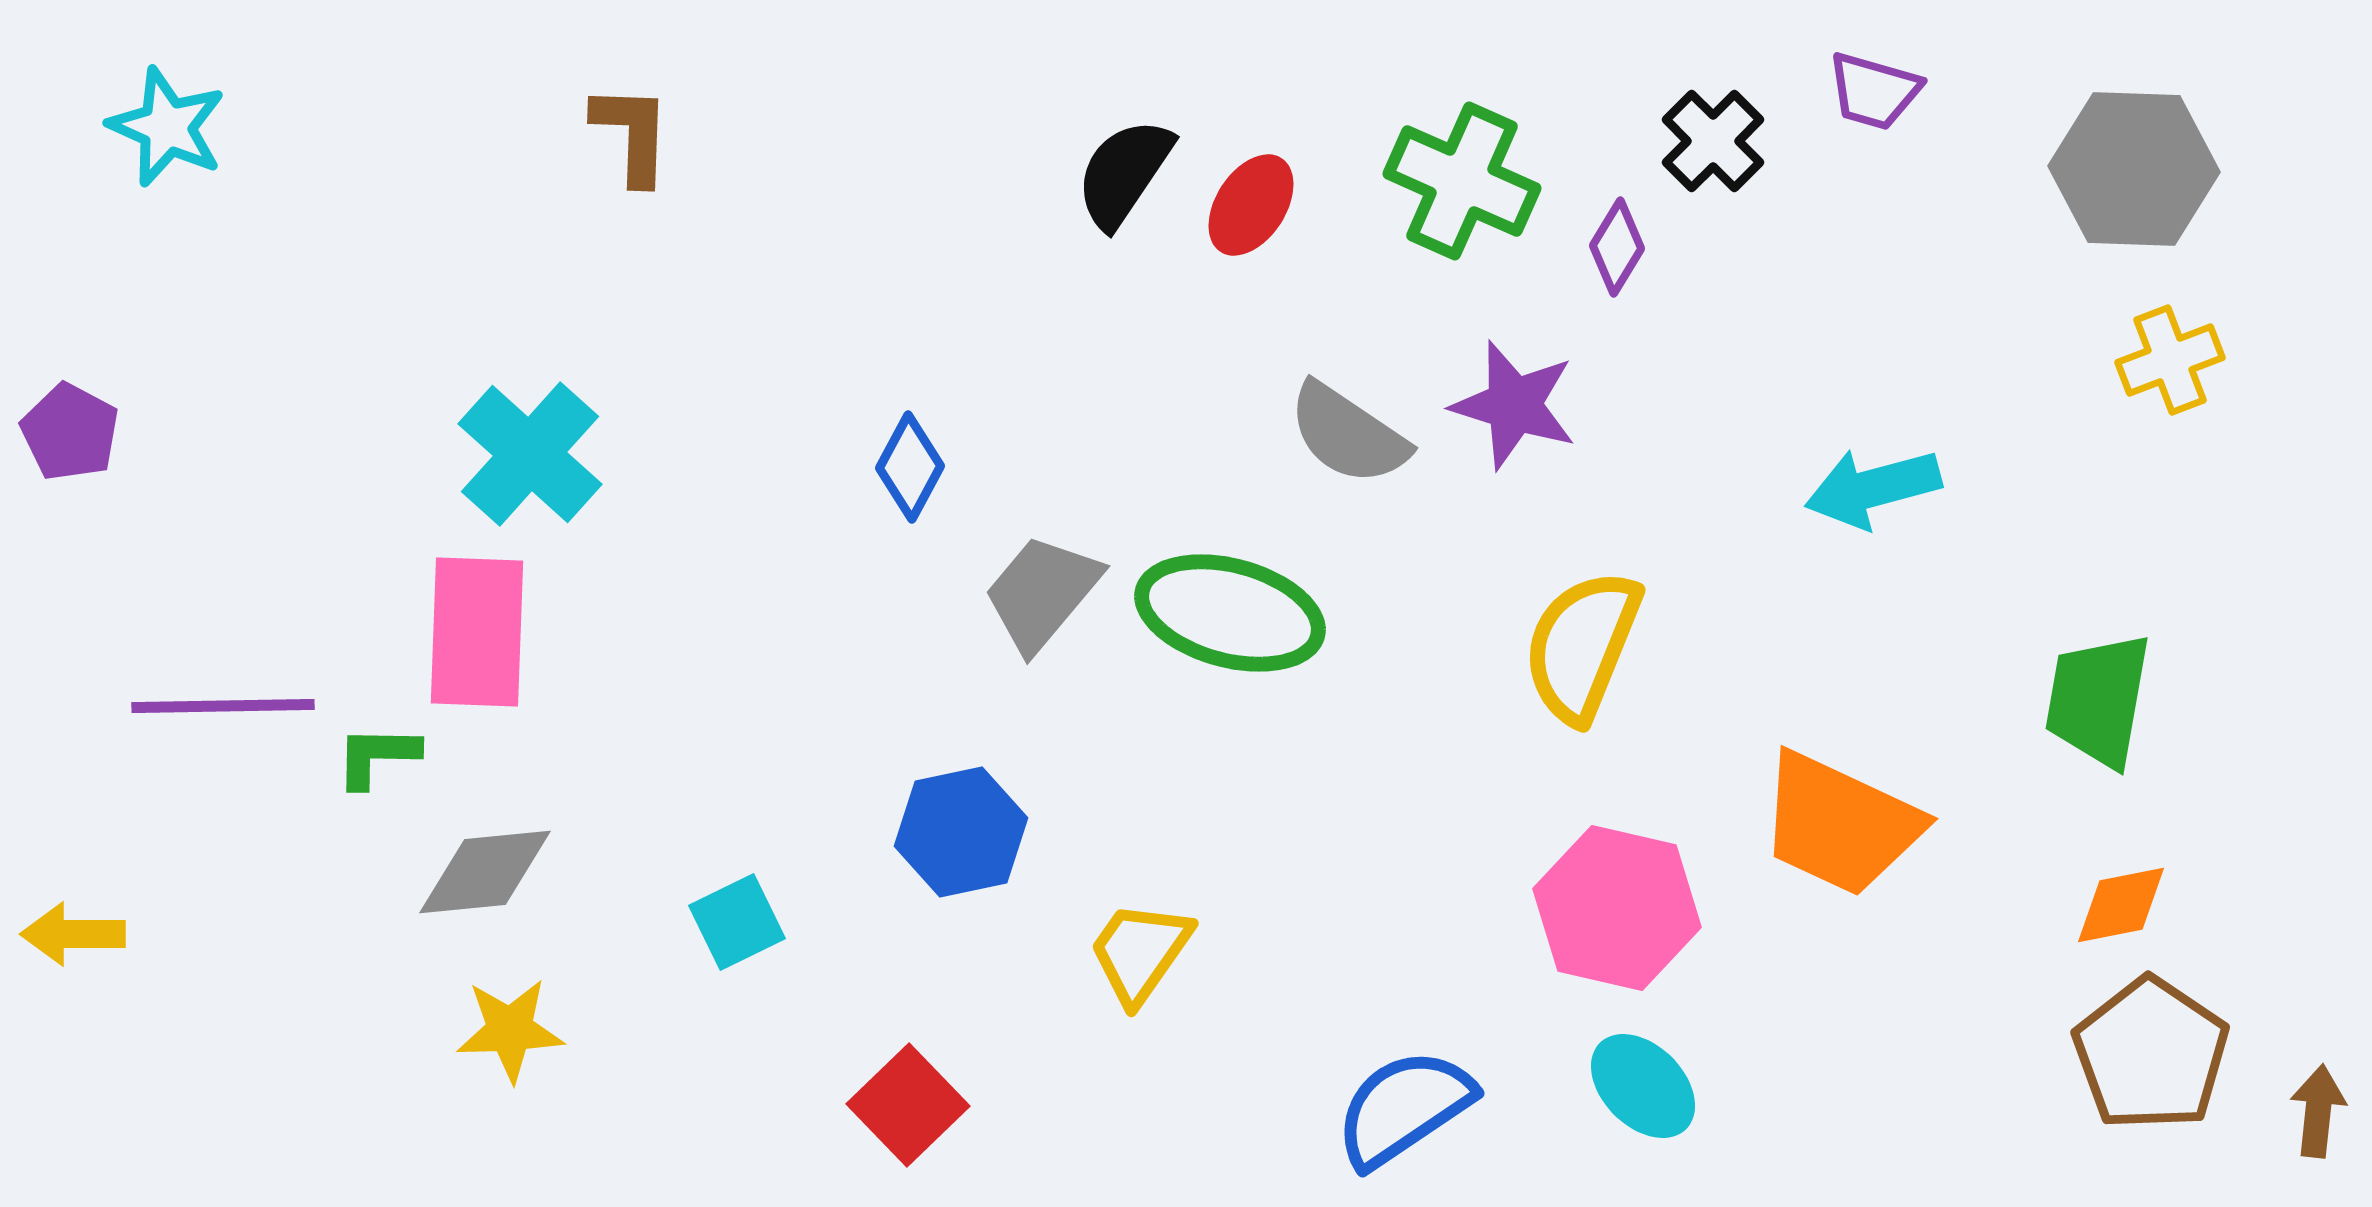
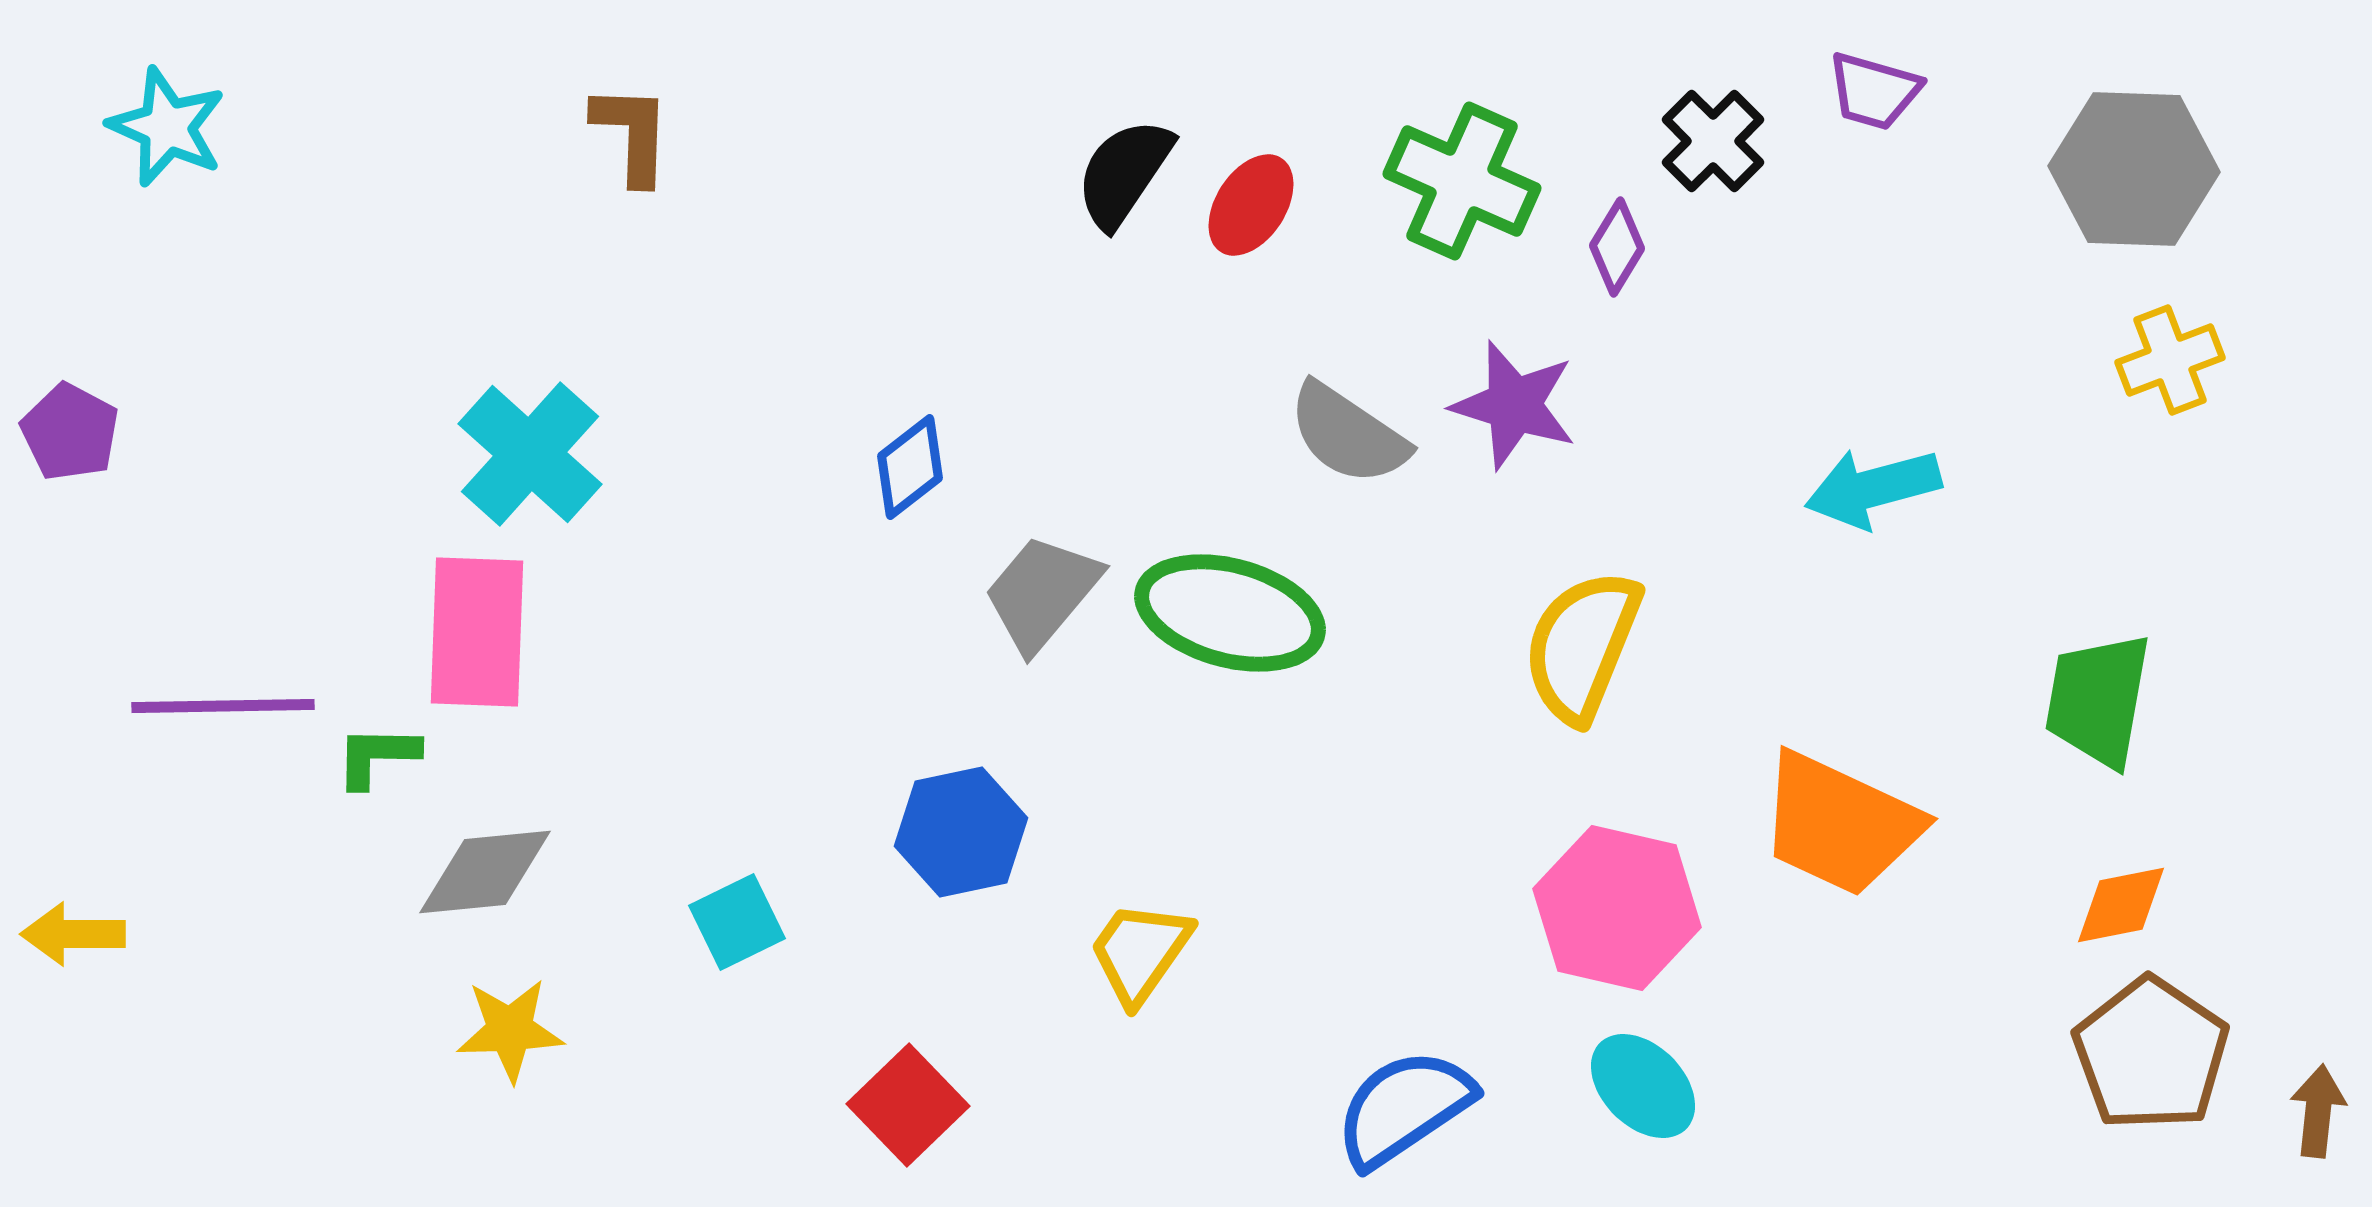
blue diamond: rotated 24 degrees clockwise
